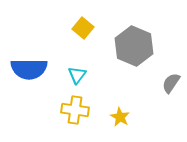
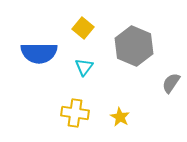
blue semicircle: moved 10 px right, 16 px up
cyan triangle: moved 7 px right, 8 px up
yellow cross: moved 3 px down
